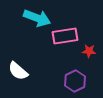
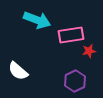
cyan arrow: moved 2 px down
pink rectangle: moved 6 px right, 1 px up
red star: rotated 16 degrees counterclockwise
